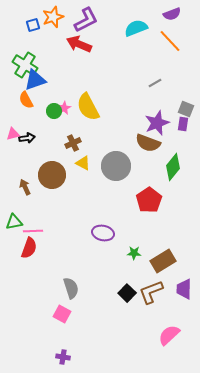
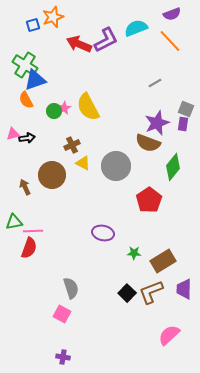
purple L-shape: moved 20 px right, 20 px down
brown cross: moved 1 px left, 2 px down
